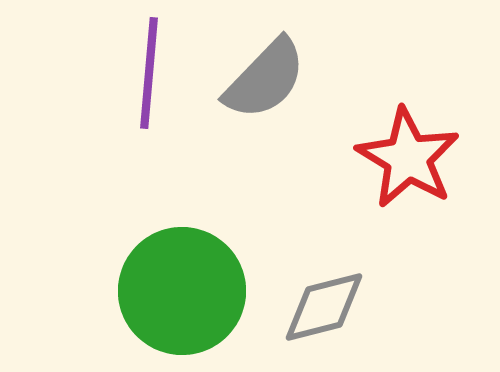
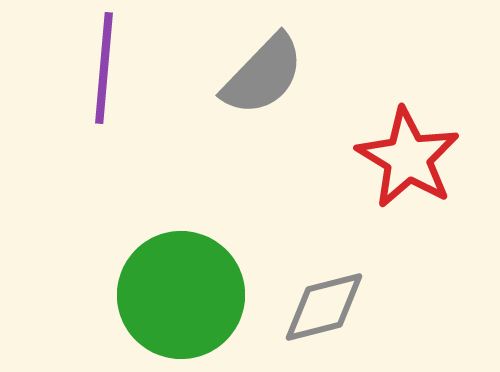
purple line: moved 45 px left, 5 px up
gray semicircle: moved 2 px left, 4 px up
green circle: moved 1 px left, 4 px down
